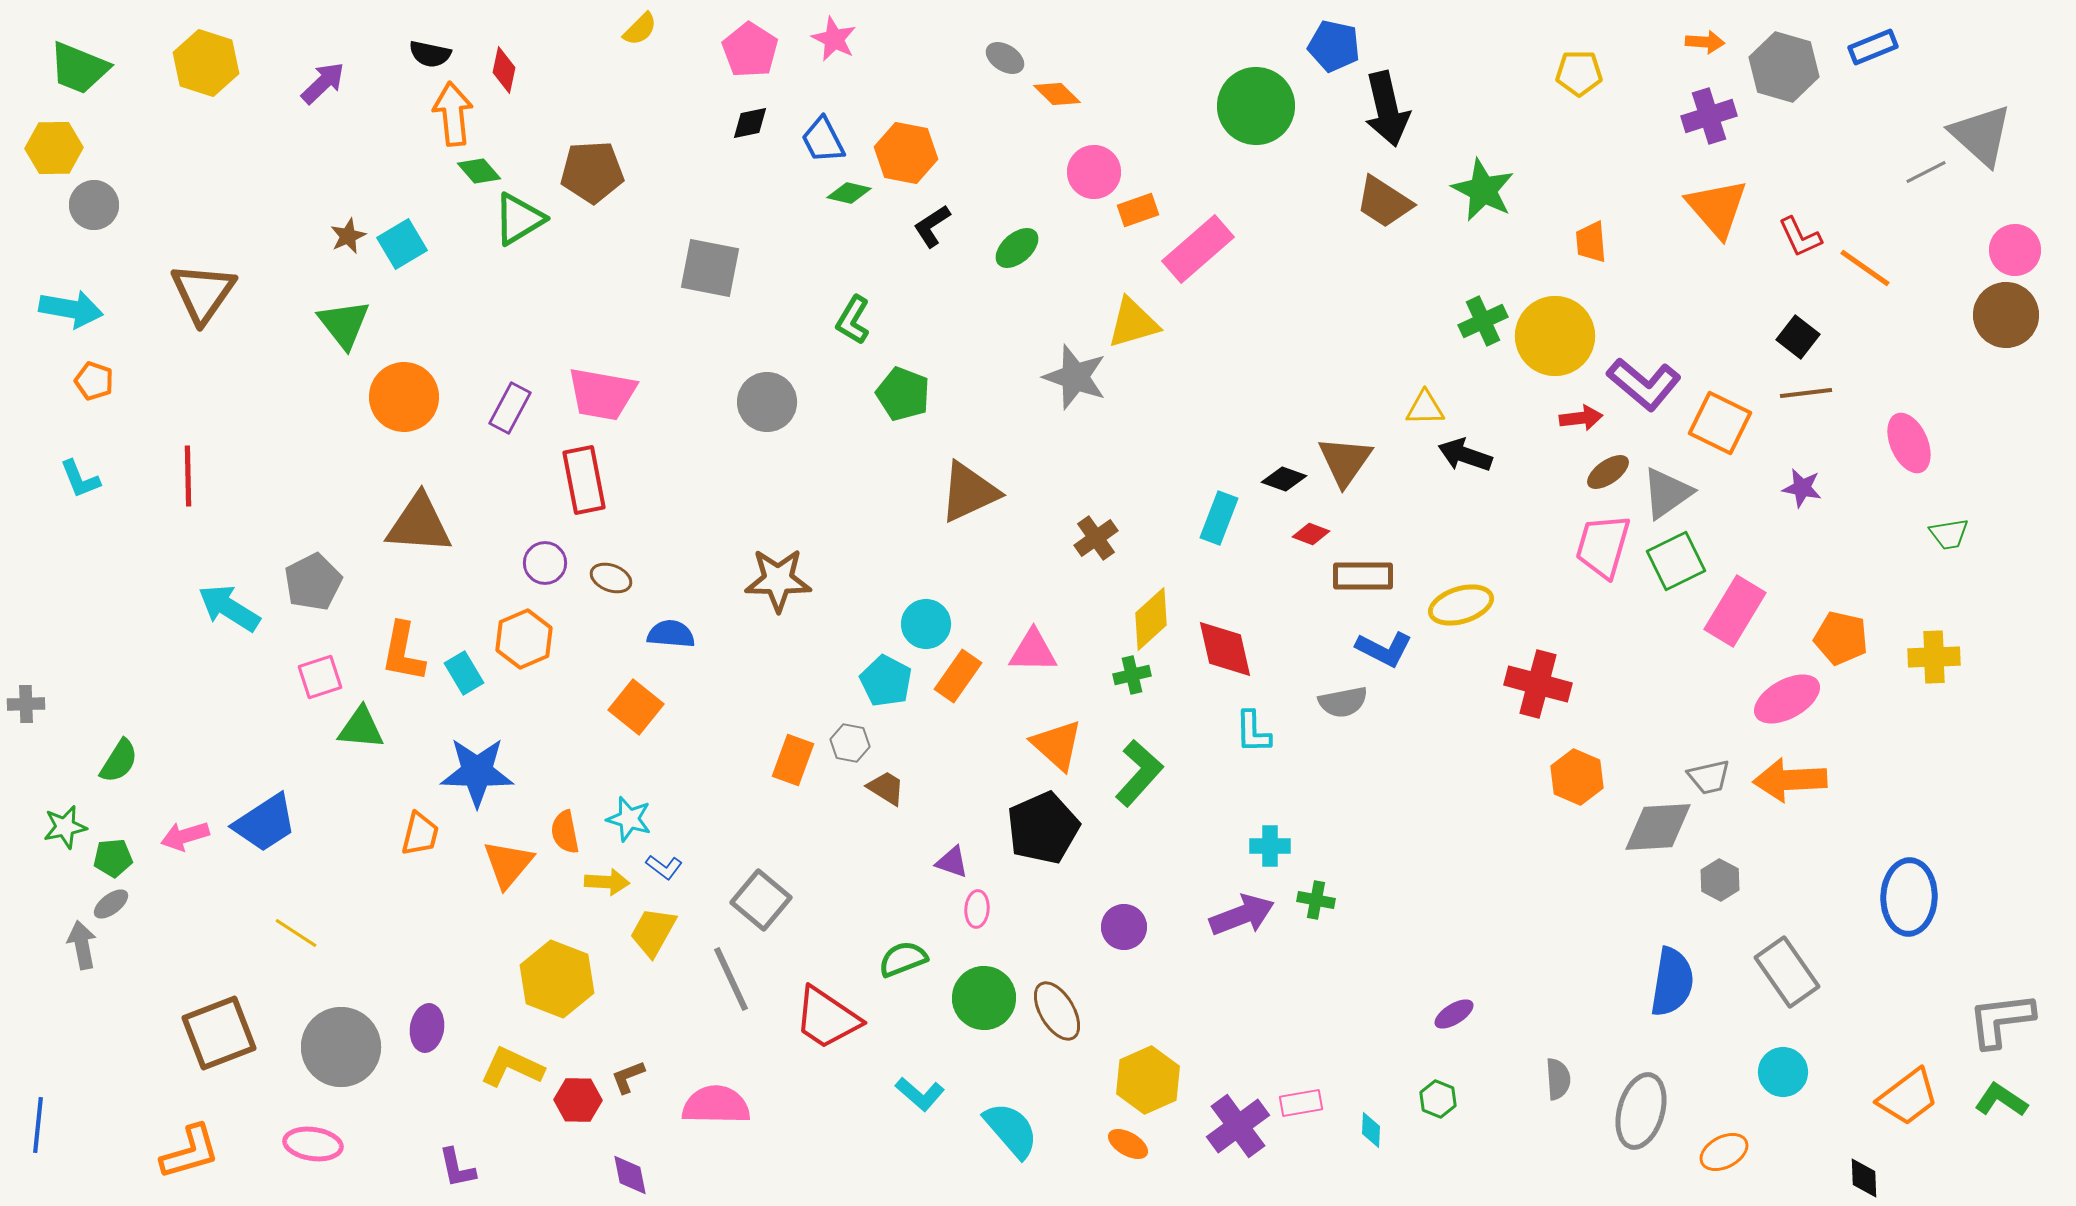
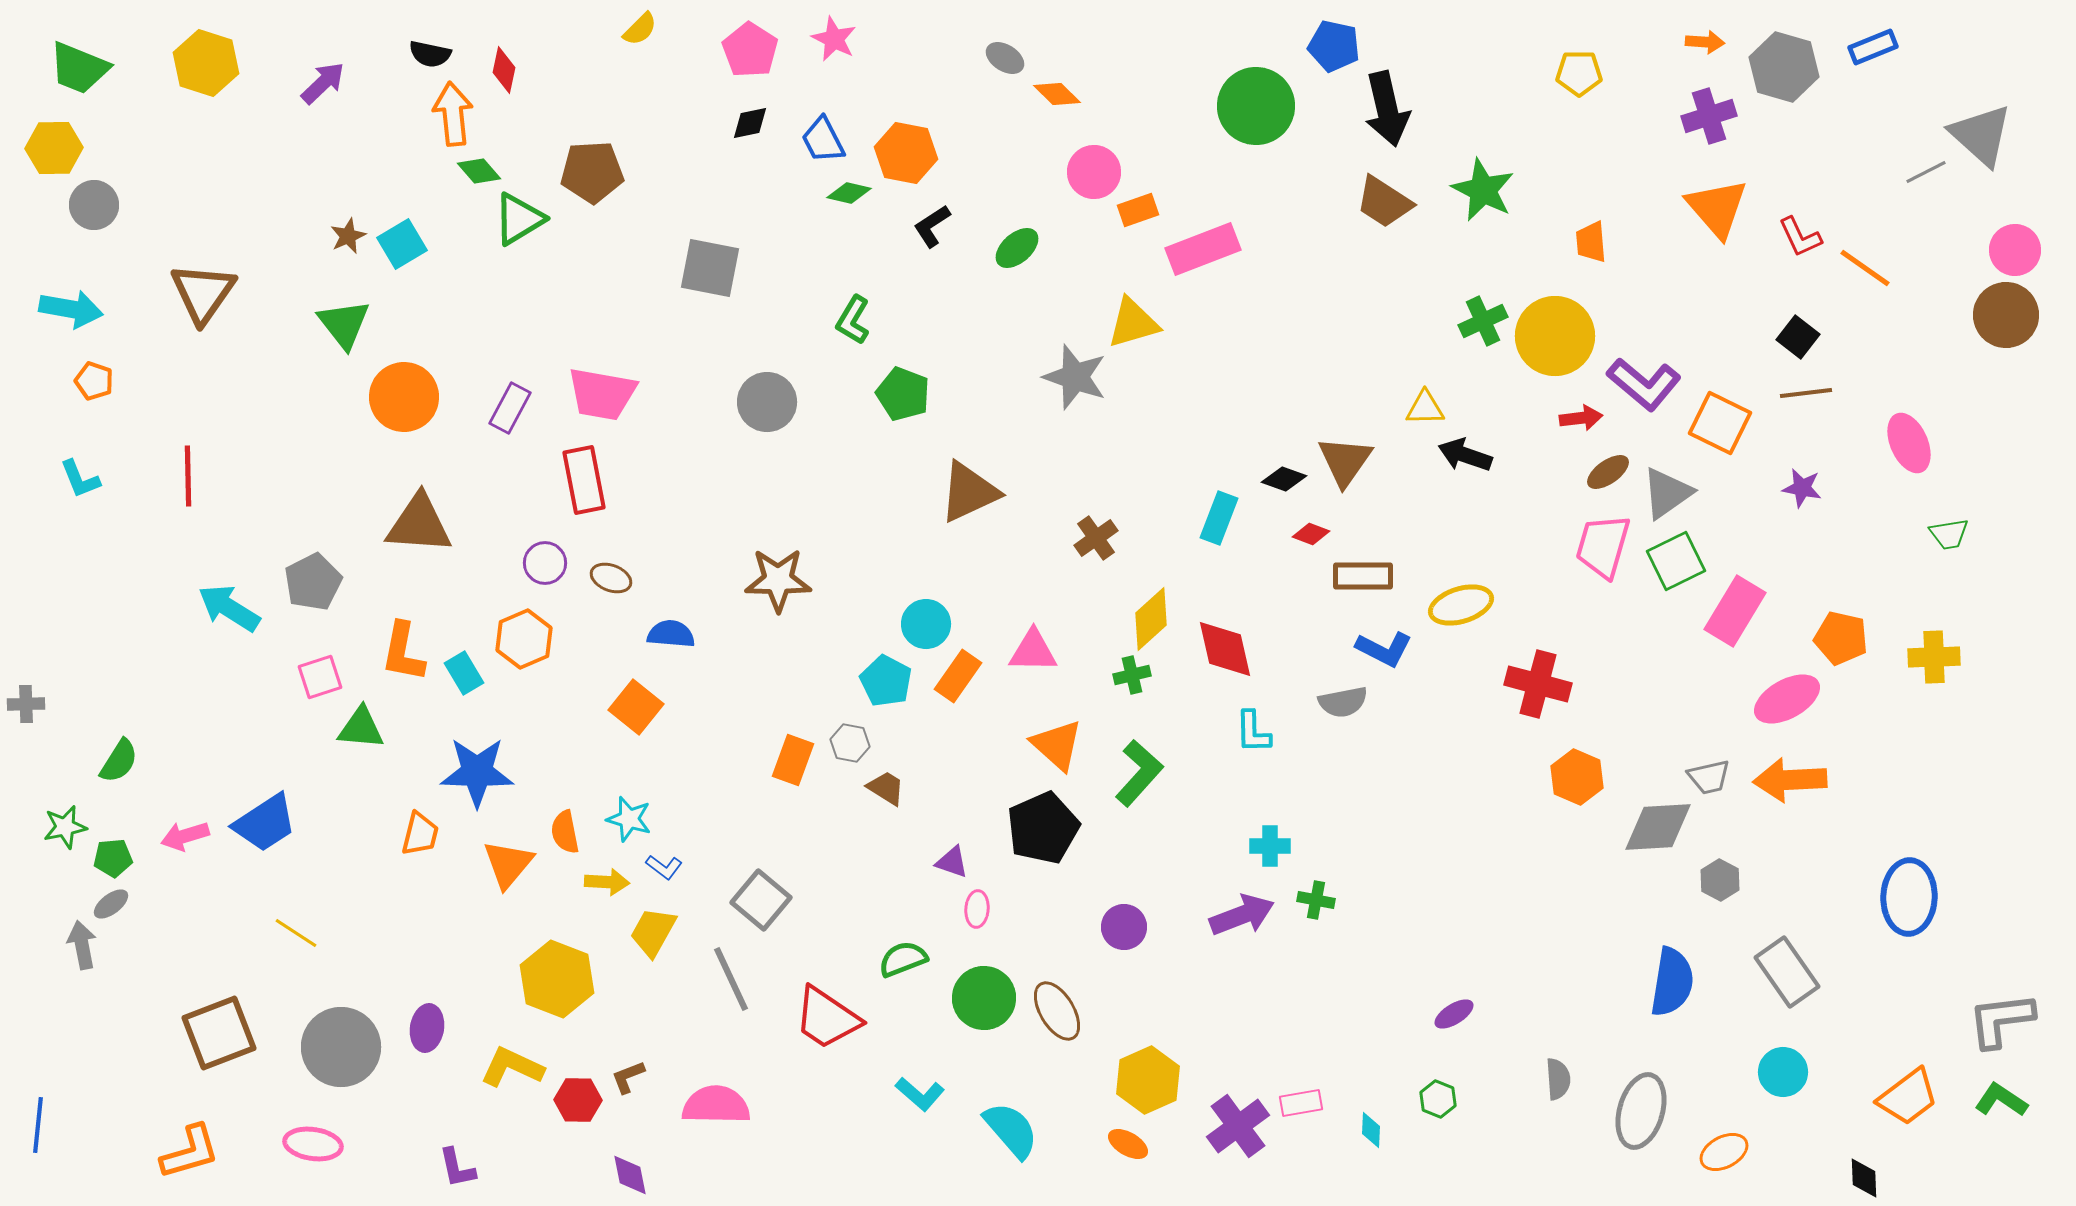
pink rectangle at (1198, 249): moved 5 px right; rotated 20 degrees clockwise
